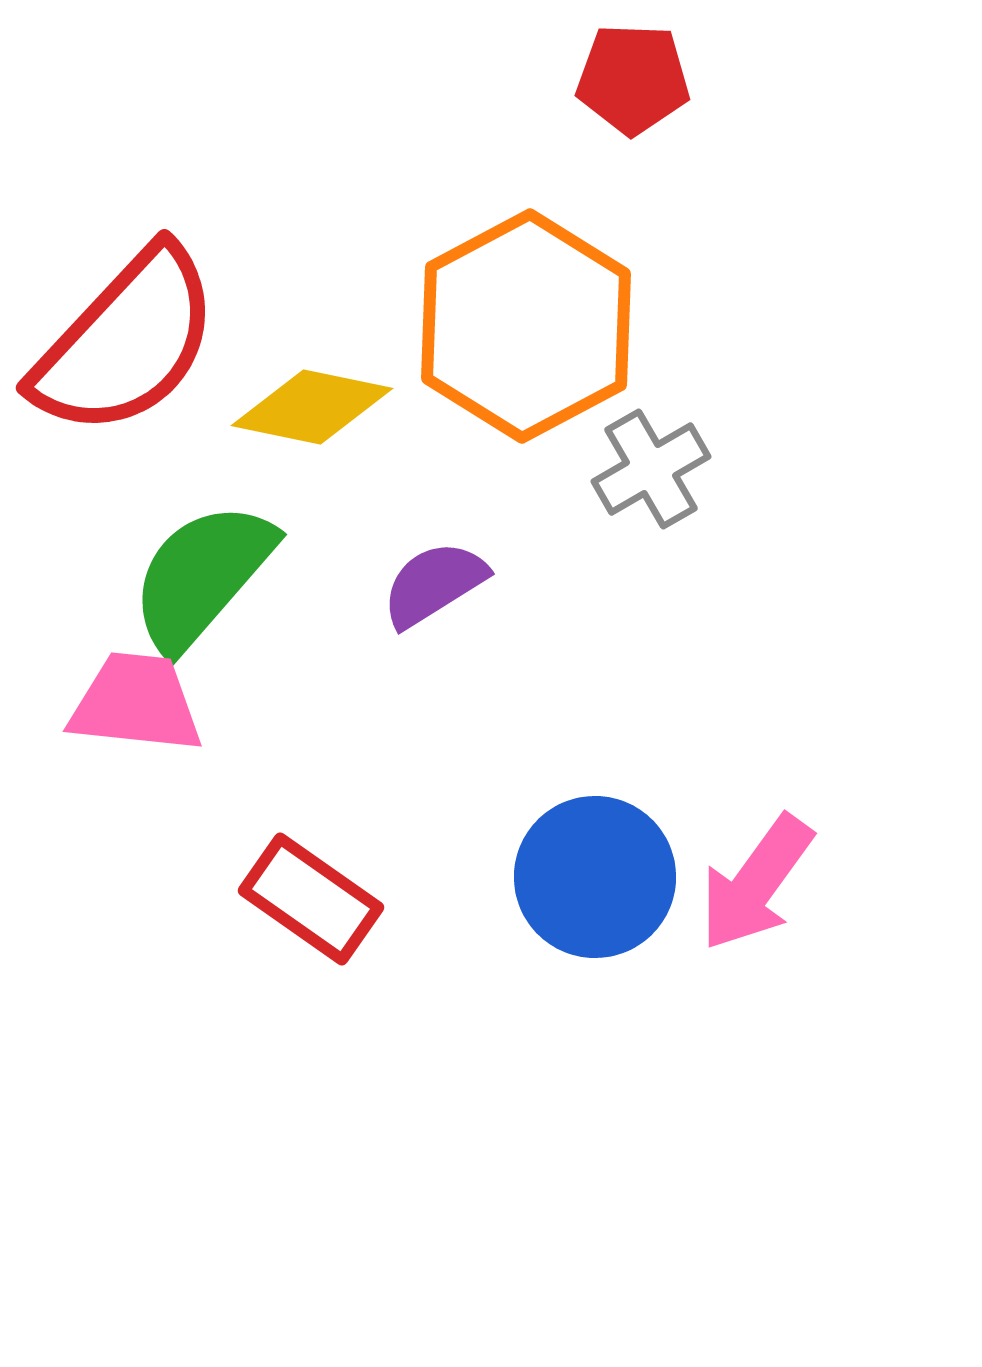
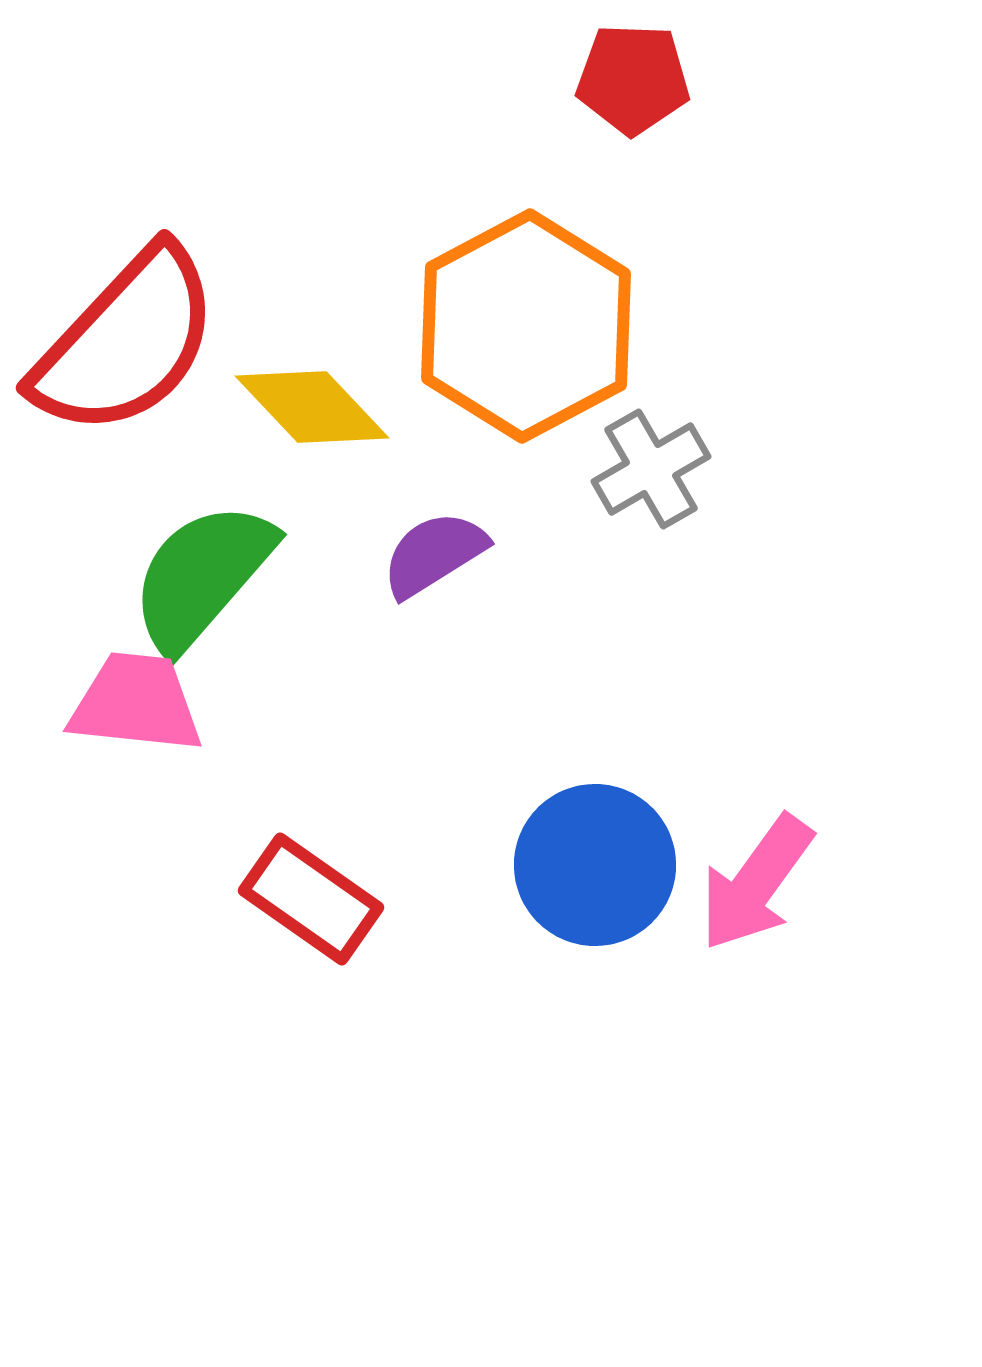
yellow diamond: rotated 35 degrees clockwise
purple semicircle: moved 30 px up
blue circle: moved 12 px up
